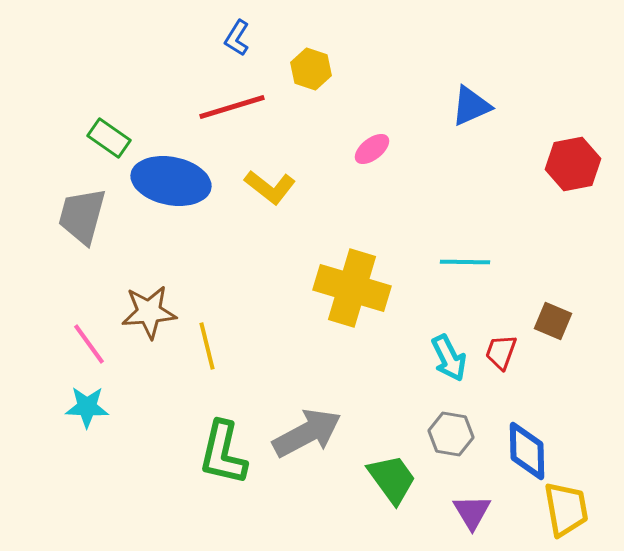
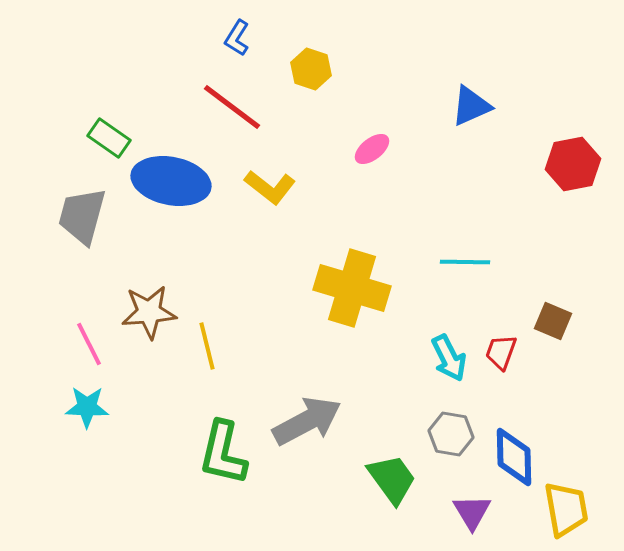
red line: rotated 54 degrees clockwise
pink line: rotated 9 degrees clockwise
gray arrow: moved 12 px up
blue diamond: moved 13 px left, 6 px down
